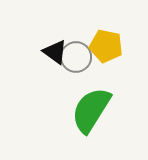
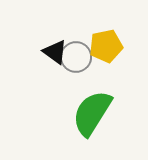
yellow pentagon: rotated 24 degrees counterclockwise
green semicircle: moved 1 px right, 3 px down
